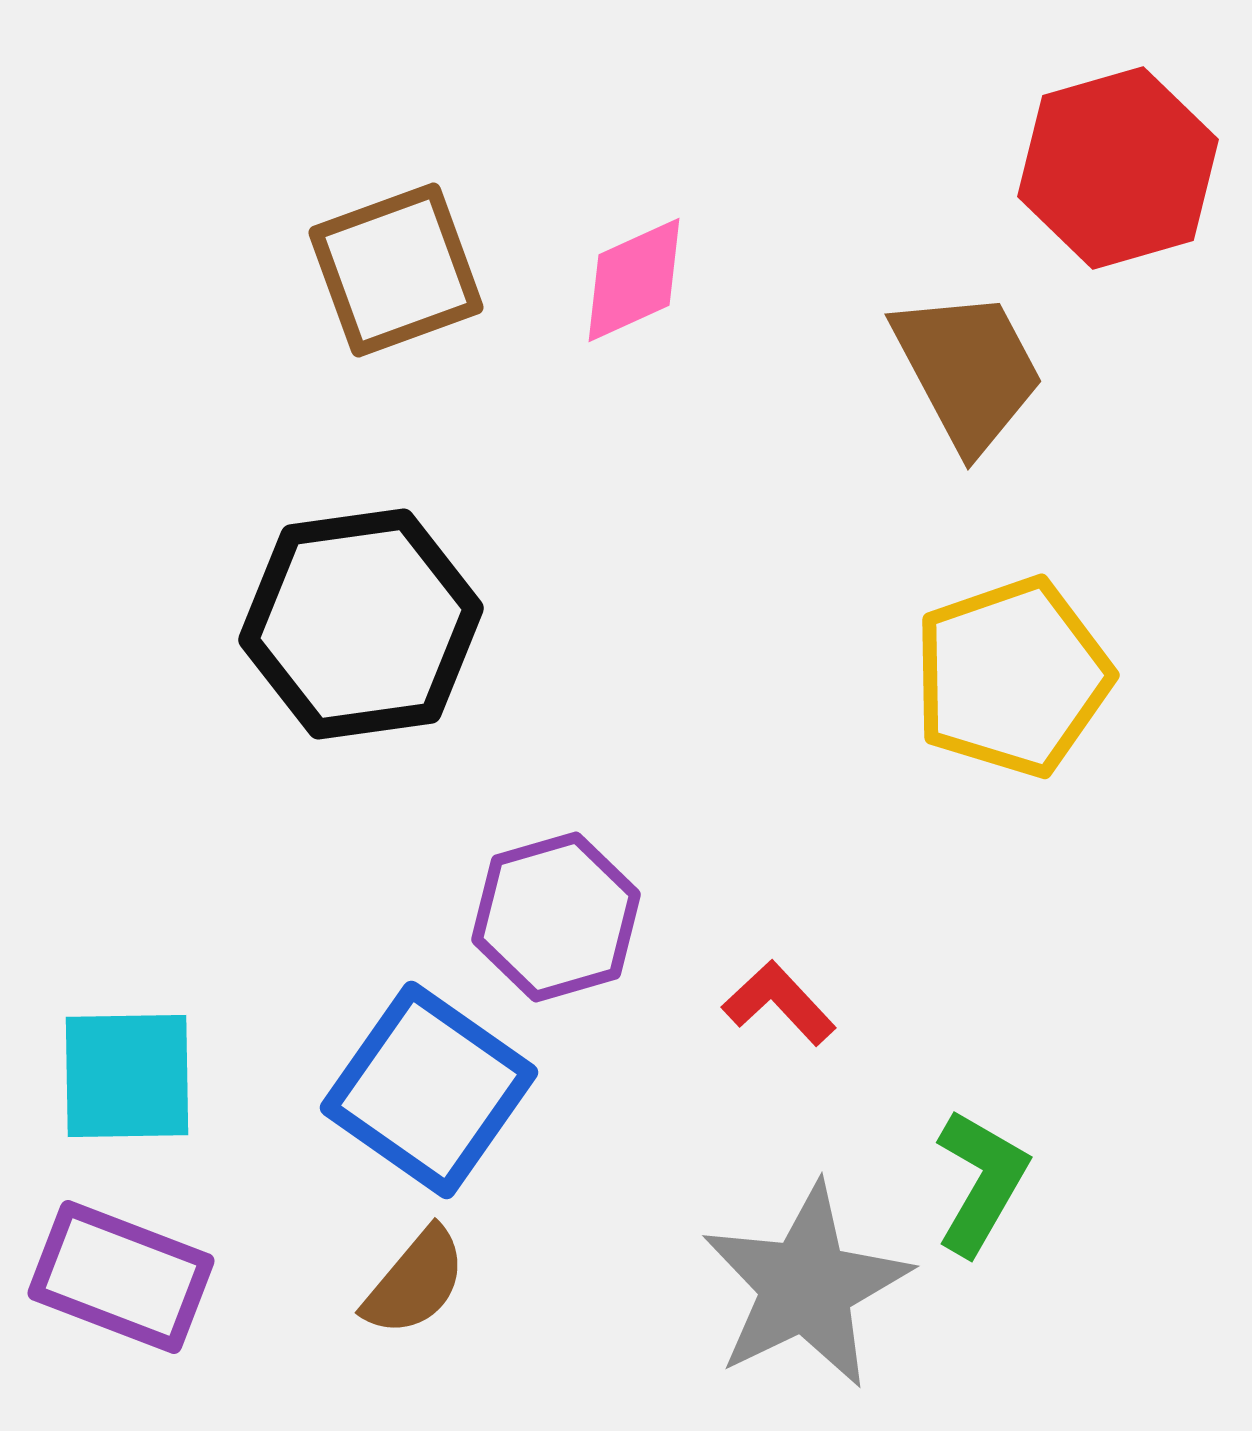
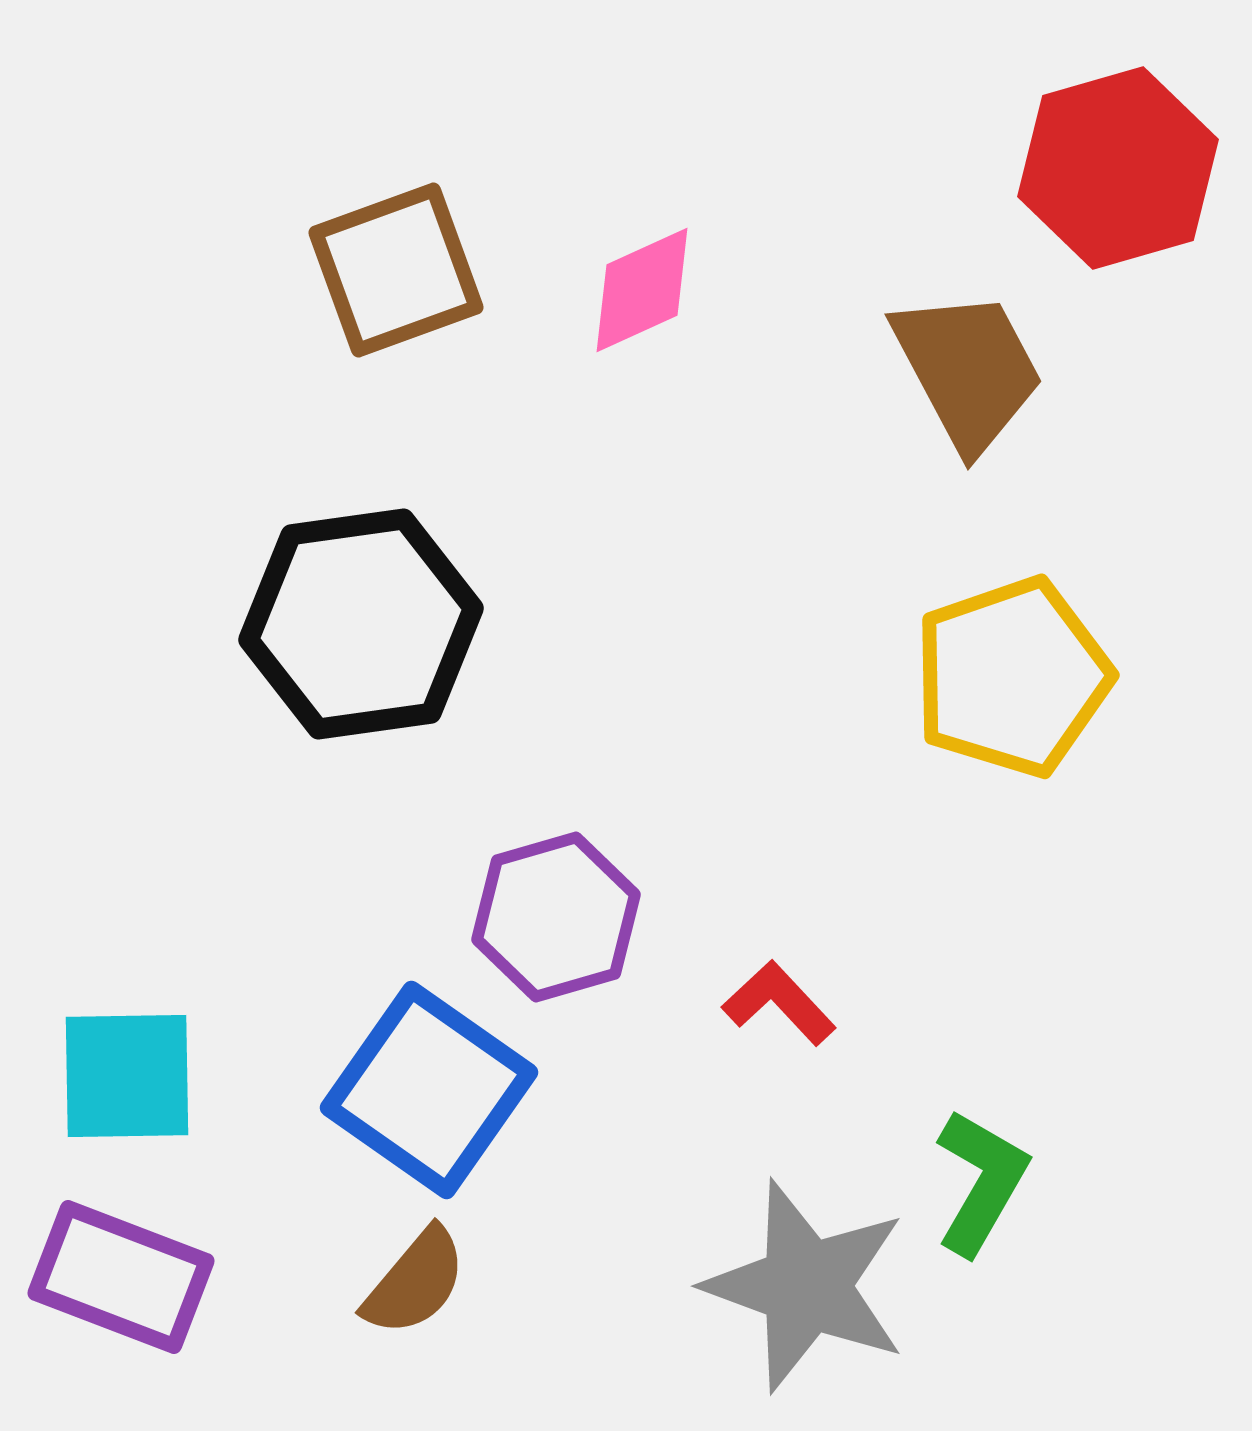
pink diamond: moved 8 px right, 10 px down
gray star: rotated 26 degrees counterclockwise
